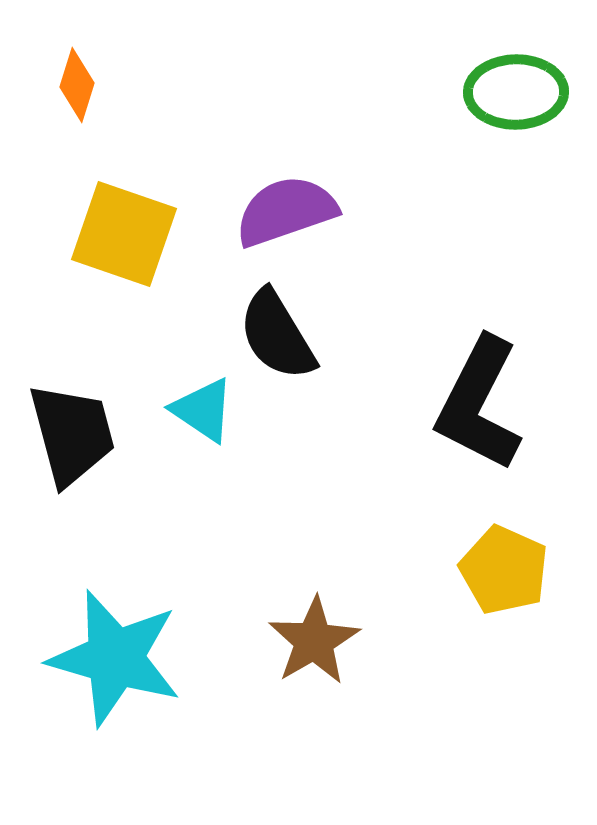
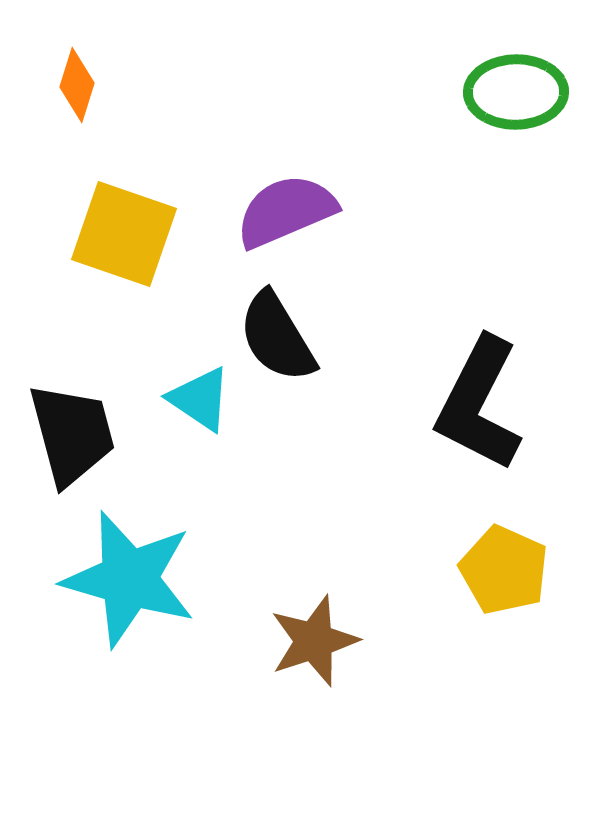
purple semicircle: rotated 4 degrees counterclockwise
black semicircle: moved 2 px down
cyan triangle: moved 3 px left, 11 px up
brown star: rotated 12 degrees clockwise
cyan star: moved 14 px right, 79 px up
